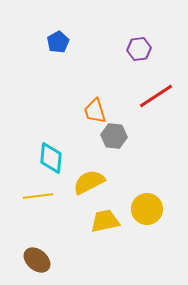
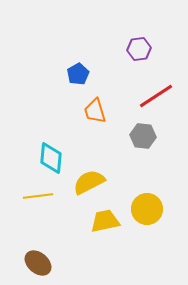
blue pentagon: moved 20 px right, 32 px down
gray hexagon: moved 29 px right
brown ellipse: moved 1 px right, 3 px down
